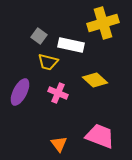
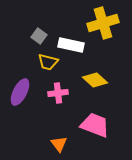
pink cross: rotated 30 degrees counterclockwise
pink trapezoid: moved 5 px left, 11 px up
